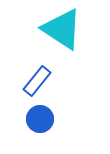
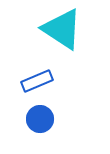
blue rectangle: rotated 28 degrees clockwise
